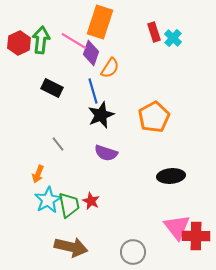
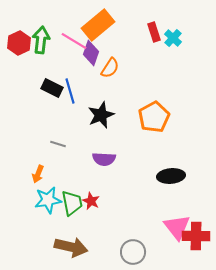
orange rectangle: moved 2 px left, 3 px down; rotated 32 degrees clockwise
blue line: moved 23 px left
gray line: rotated 35 degrees counterclockwise
purple semicircle: moved 2 px left, 6 px down; rotated 15 degrees counterclockwise
cyan star: rotated 20 degrees clockwise
green trapezoid: moved 3 px right, 2 px up
